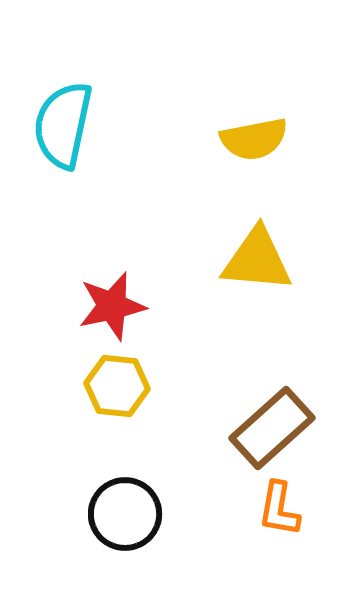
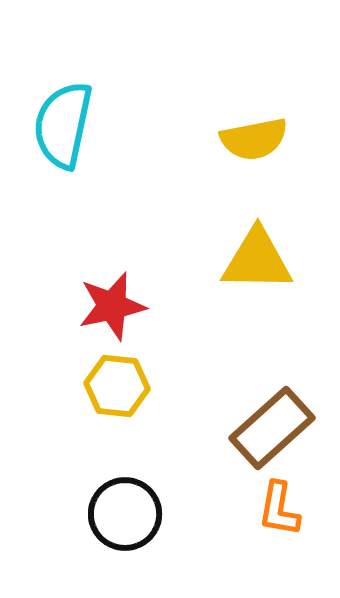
yellow triangle: rotated 4 degrees counterclockwise
